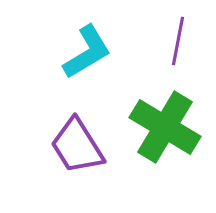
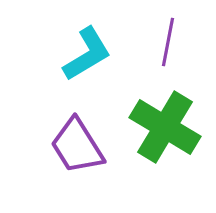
purple line: moved 10 px left, 1 px down
cyan L-shape: moved 2 px down
